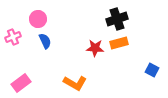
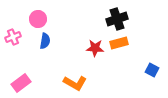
blue semicircle: rotated 35 degrees clockwise
